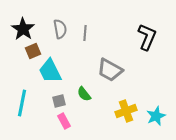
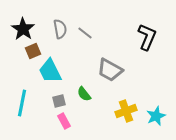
gray line: rotated 56 degrees counterclockwise
